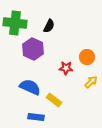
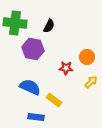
purple hexagon: rotated 15 degrees counterclockwise
